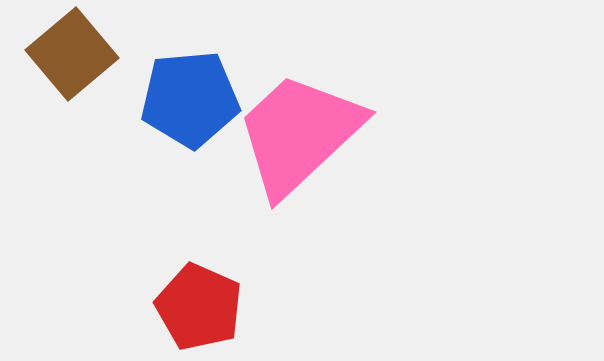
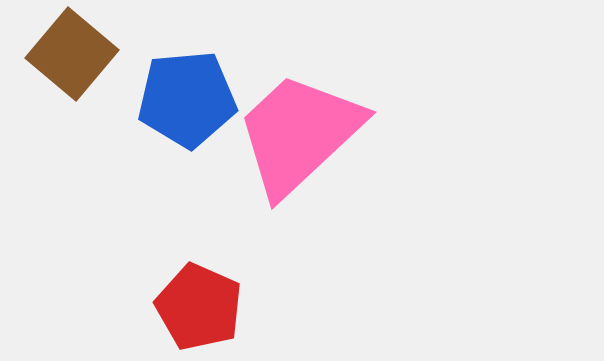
brown square: rotated 10 degrees counterclockwise
blue pentagon: moved 3 px left
